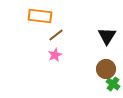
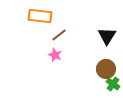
brown line: moved 3 px right
pink star: rotated 24 degrees counterclockwise
